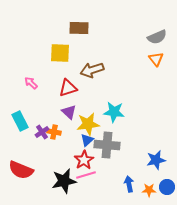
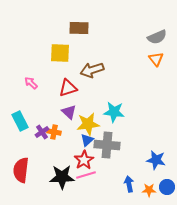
blue star: rotated 24 degrees clockwise
red semicircle: rotated 75 degrees clockwise
black star: moved 2 px left, 4 px up; rotated 10 degrees clockwise
